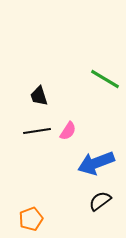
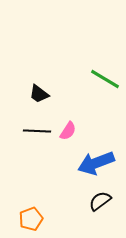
black trapezoid: moved 2 px up; rotated 35 degrees counterclockwise
black line: rotated 12 degrees clockwise
